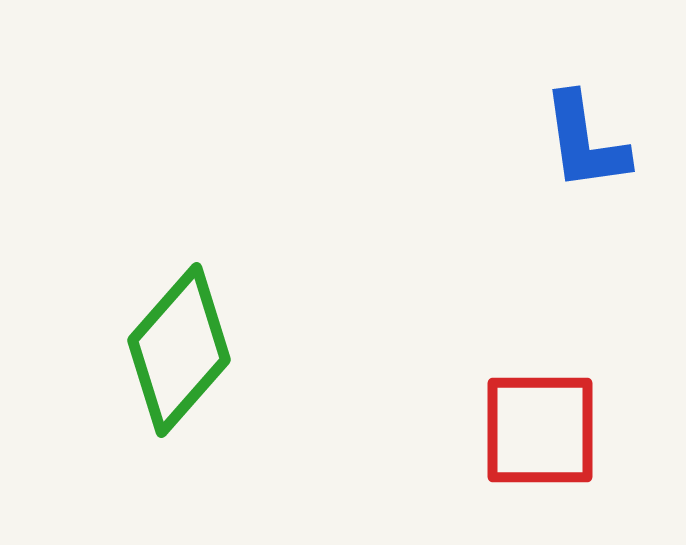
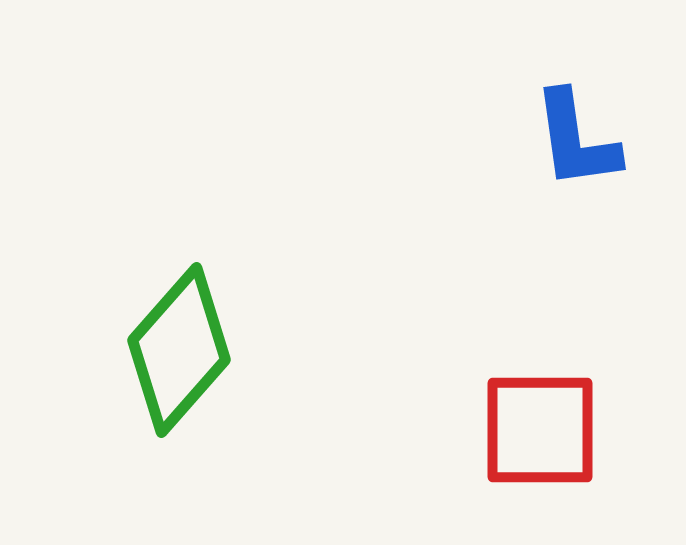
blue L-shape: moved 9 px left, 2 px up
